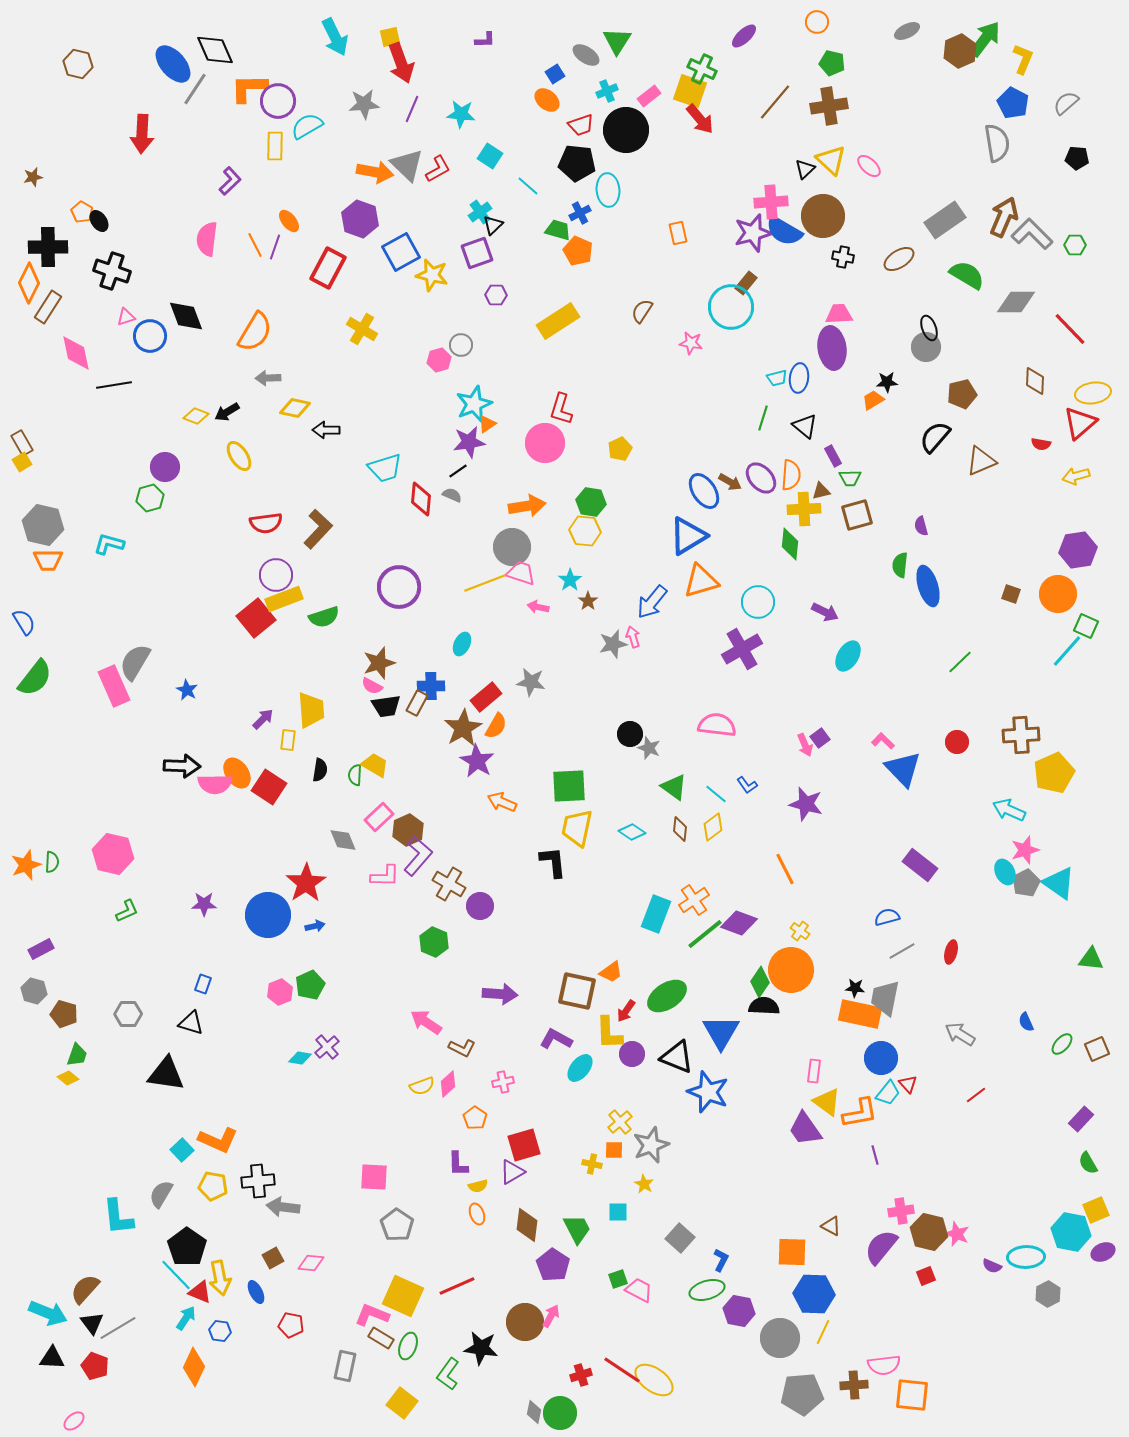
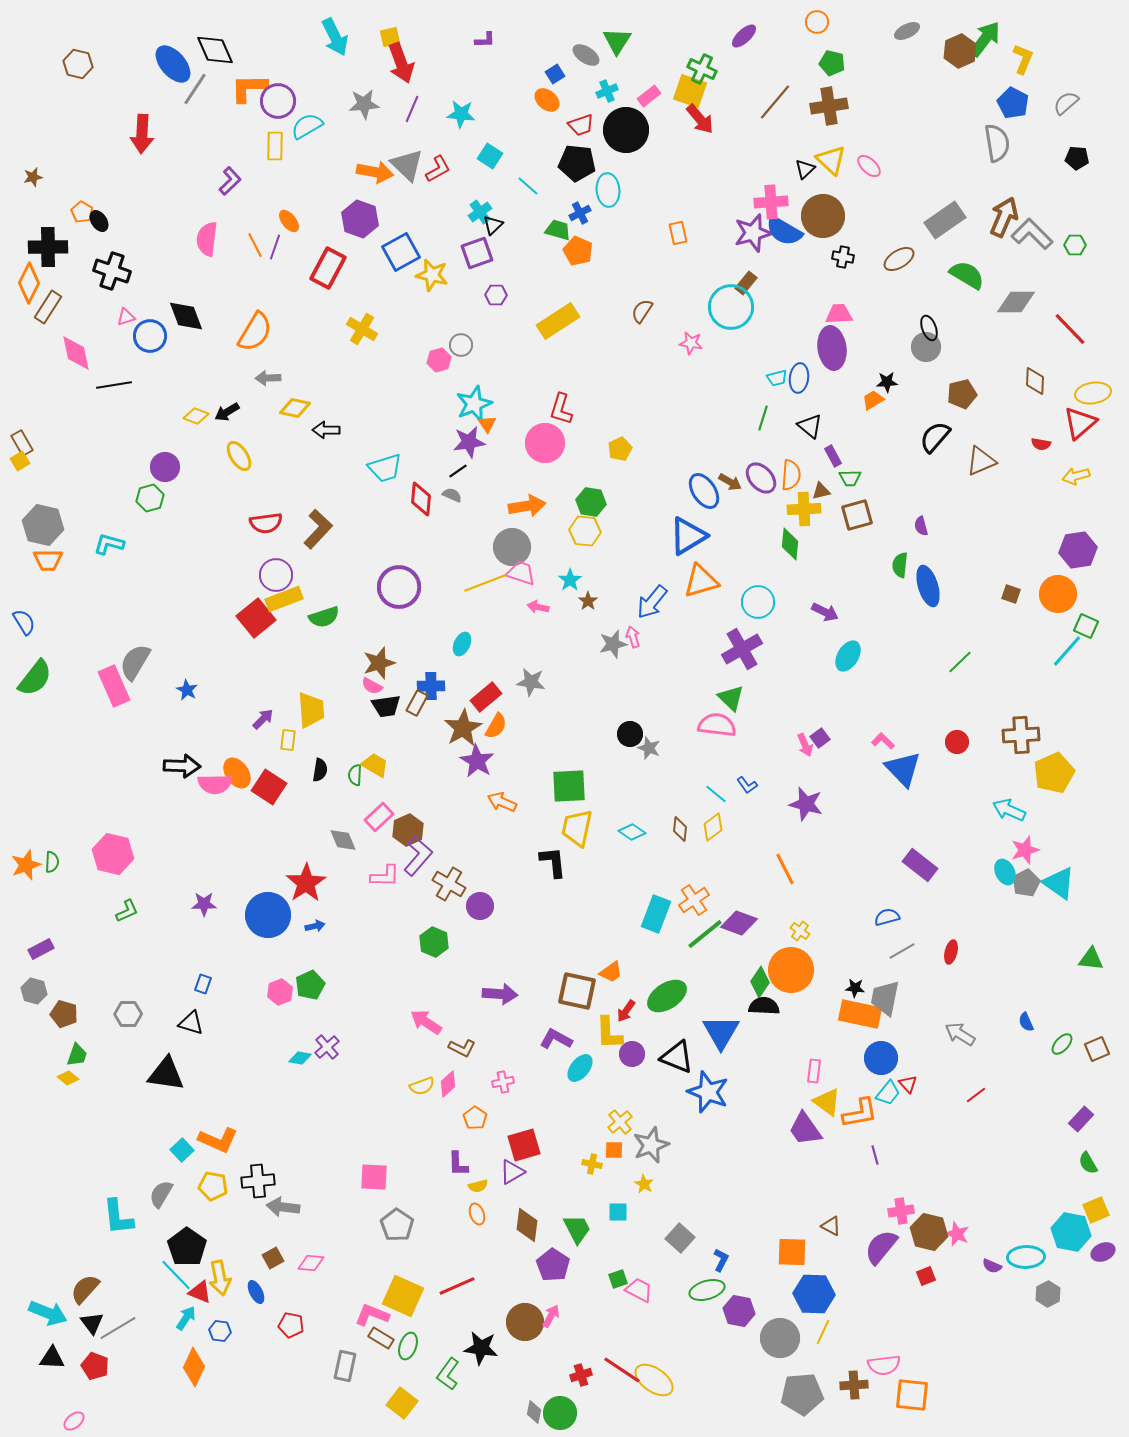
orange triangle at (487, 424): rotated 30 degrees counterclockwise
black triangle at (805, 426): moved 5 px right
yellow square at (22, 462): moved 2 px left, 1 px up
green triangle at (674, 787): moved 57 px right, 89 px up; rotated 8 degrees clockwise
